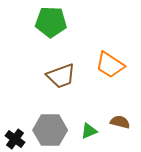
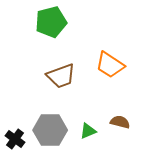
green pentagon: rotated 16 degrees counterclockwise
green triangle: moved 1 px left
